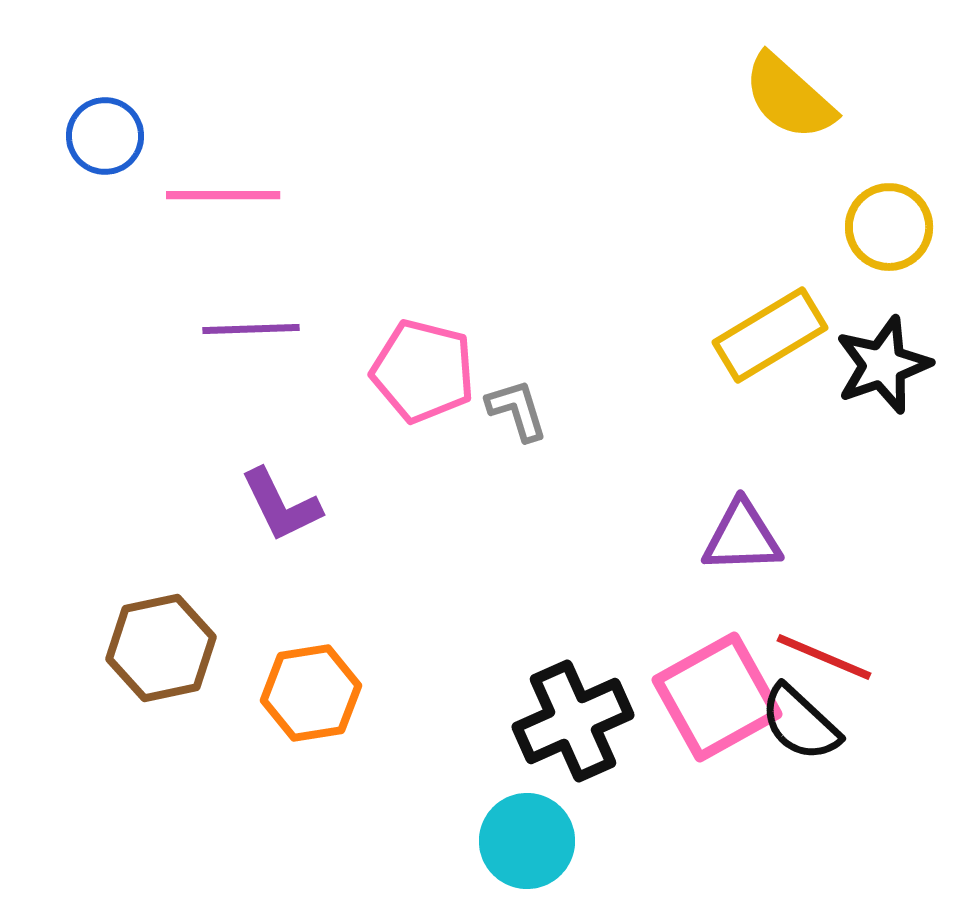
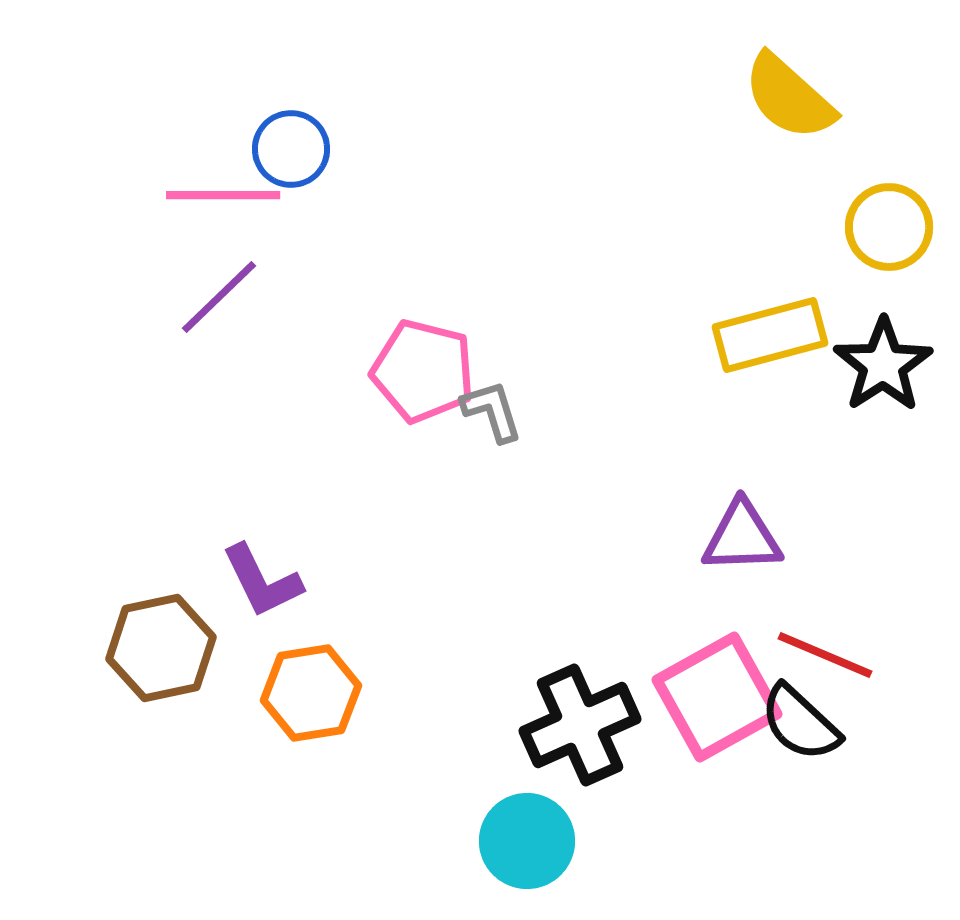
blue circle: moved 186 px right, 13 px down
purple line: moved 32 px left, 32 px up; rotated 42 degrees counterclockwise
yellow rectangle: rotated 16 degrees clockwise
black star: rotated 14 degrees counterclockwise
gray L-shape: moved 25 px left, 1 px down
purple L-shape: moved 19 px left, 76 px down
red line: moved 1 px right, 2 px up
black cross: moved 7 px right, 4 px down
